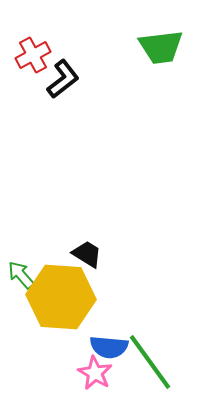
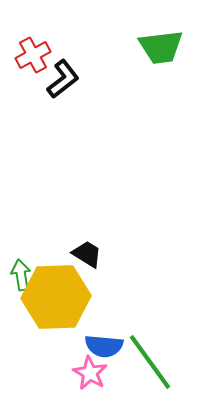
green arrow: rotated 32 degrees clockwise
yellow hexagon: moved 5 px left; rotated 6 degrees counterclockwise
blue semicircle: moved 5 px left, 1 px up
pink star: moved 5 px left
